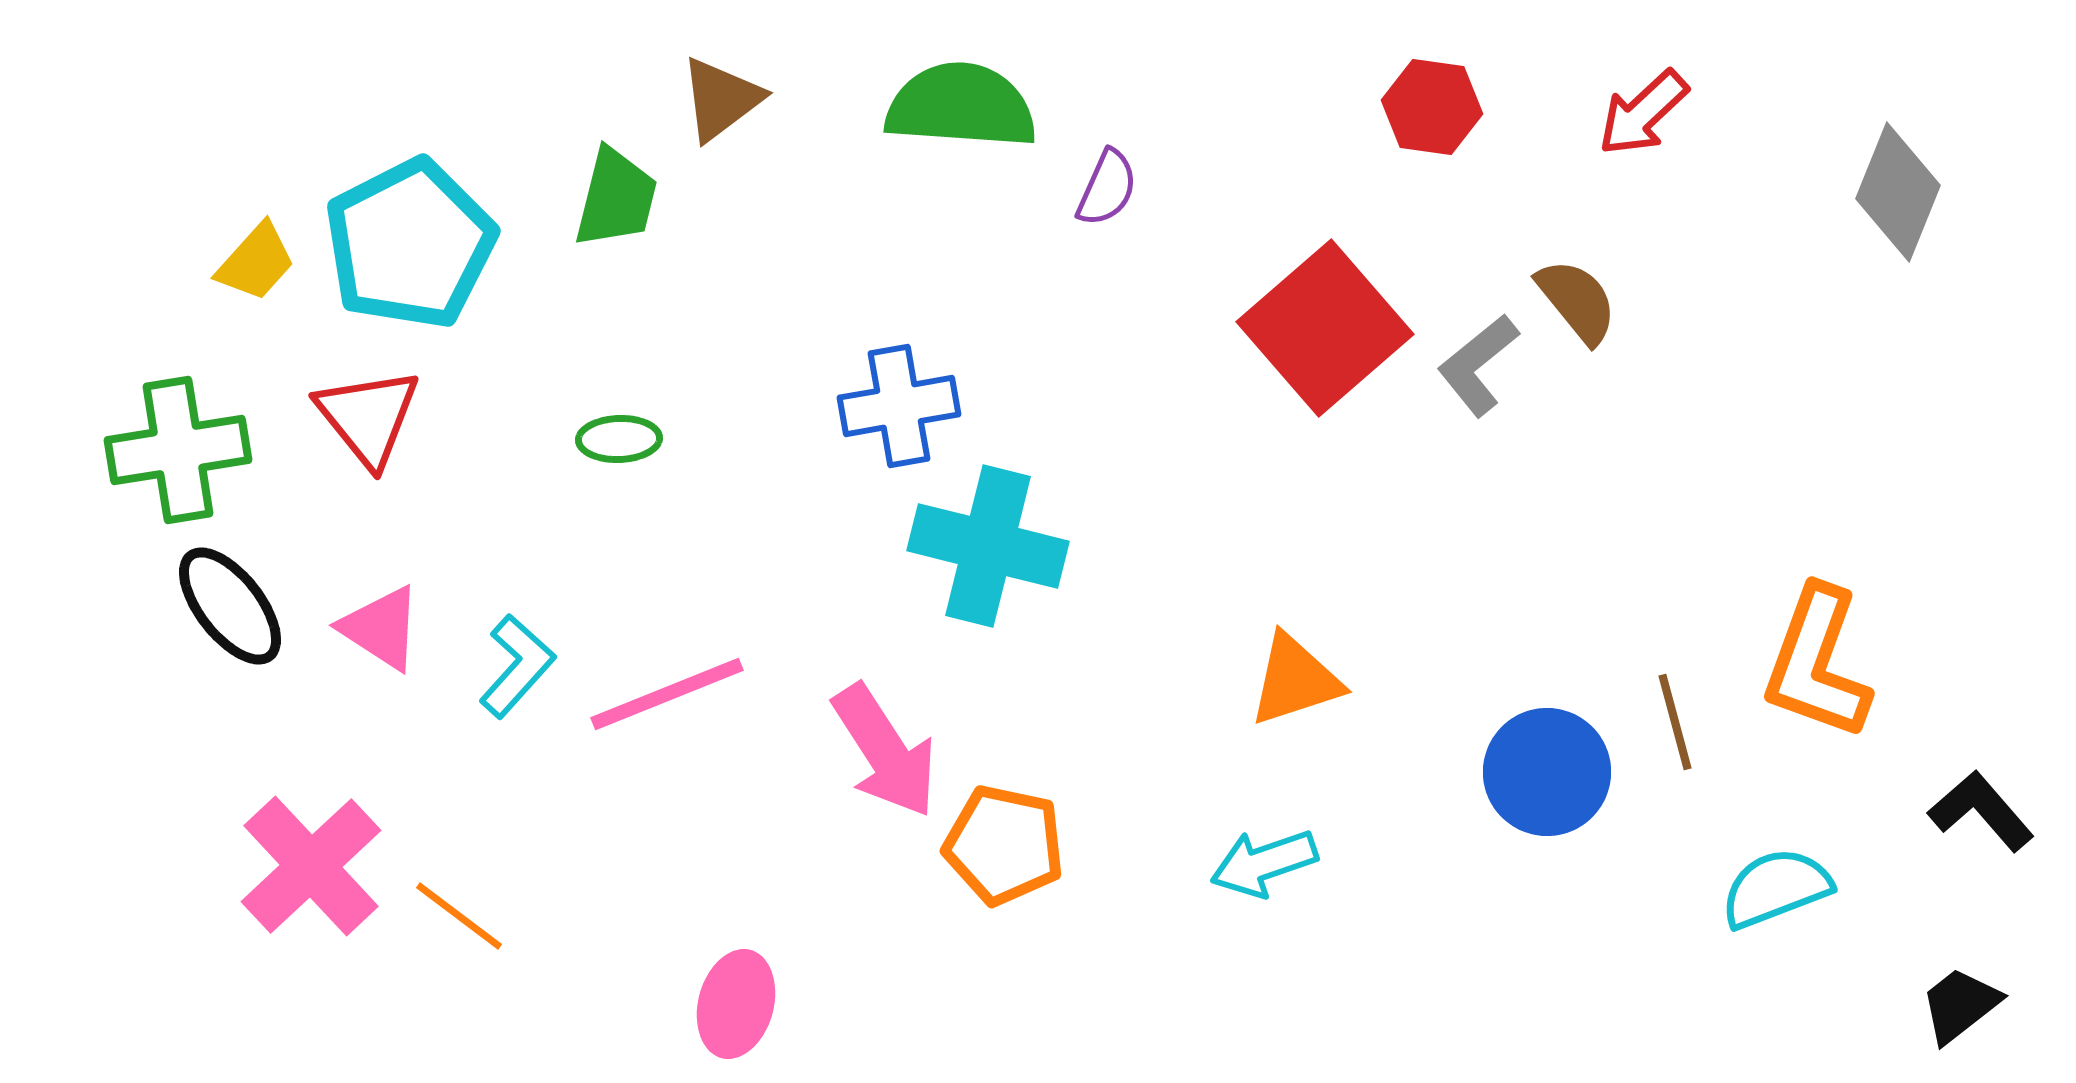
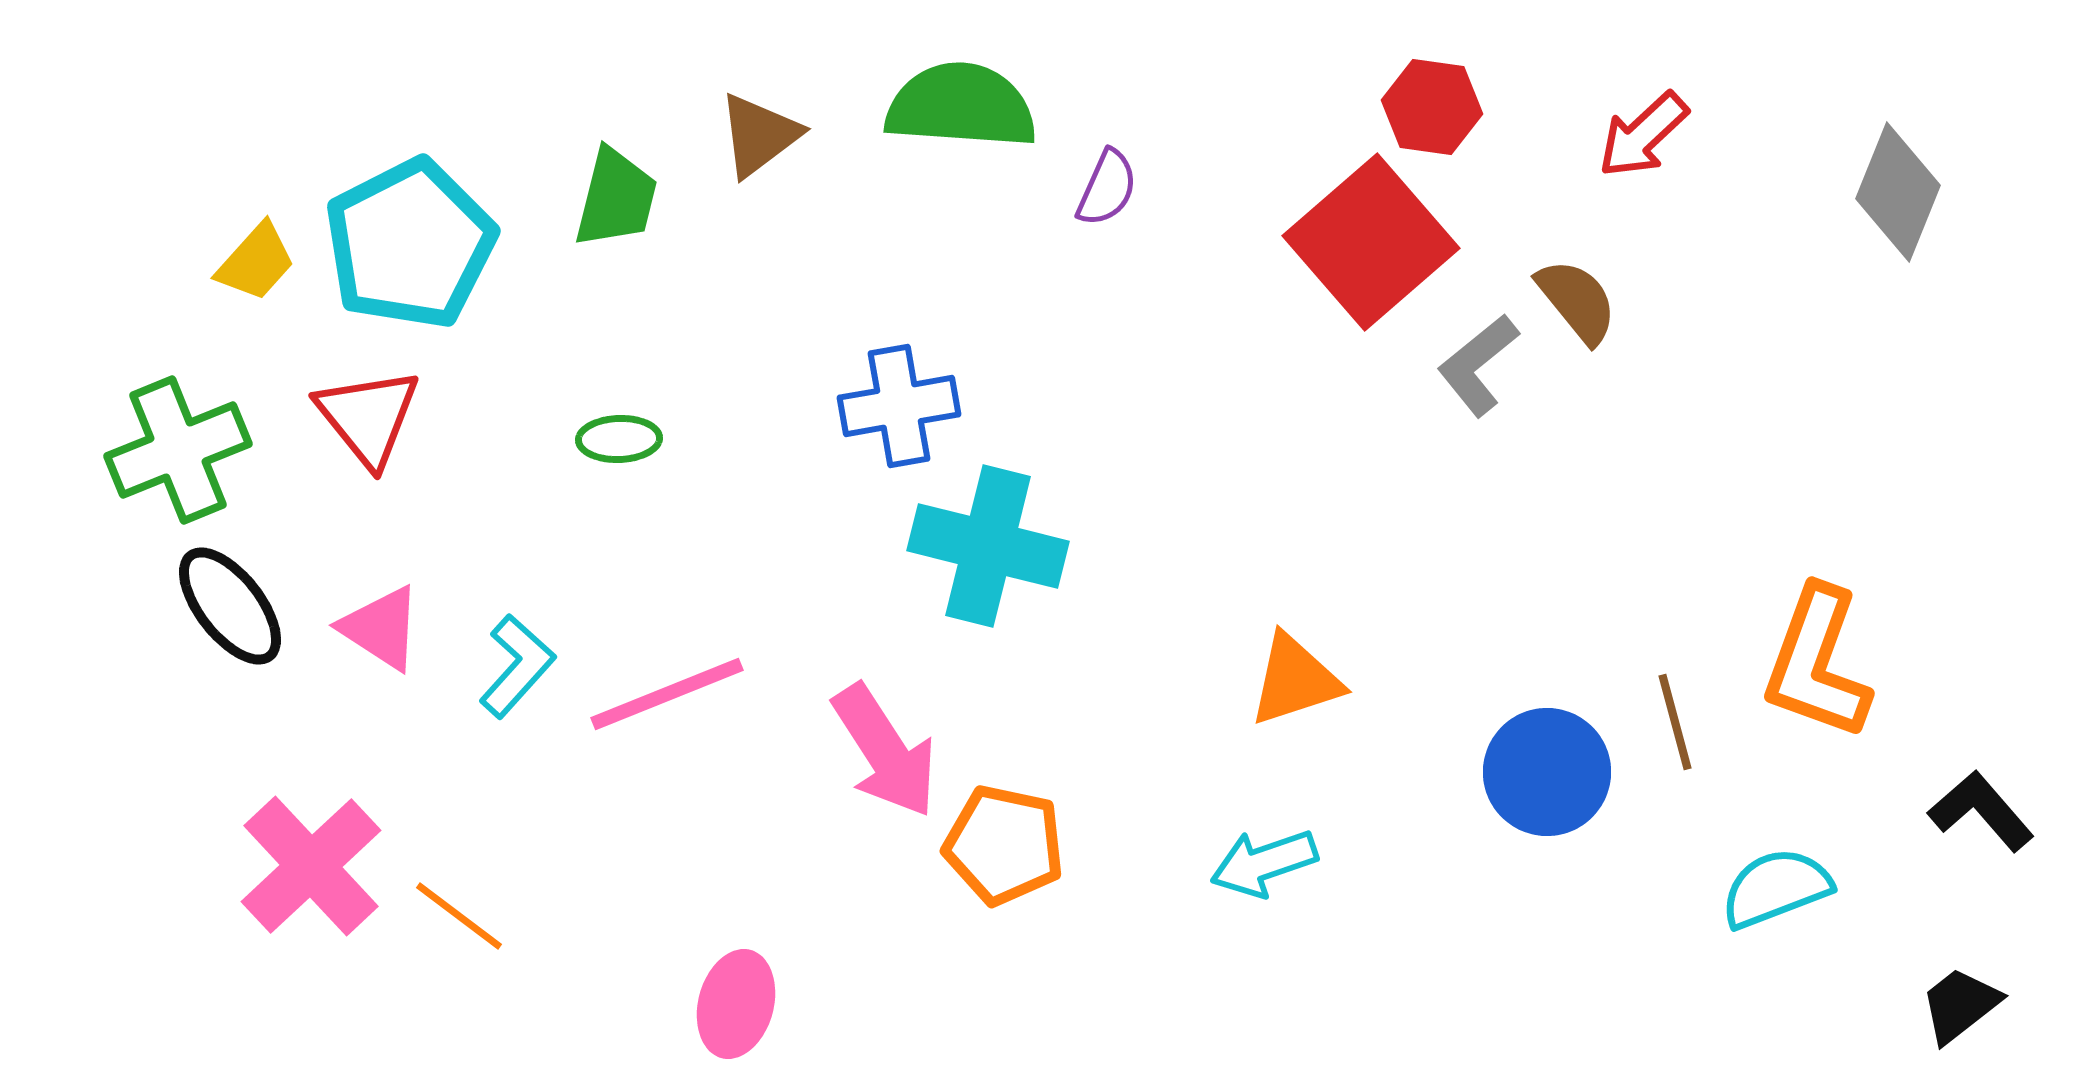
brown triangle: moved 38 px right, 36 px down
red arrow: moved 22 px down
red square: moved 46 px right, 86 px up
green cross: rotated 13 degrees counterclockwise
